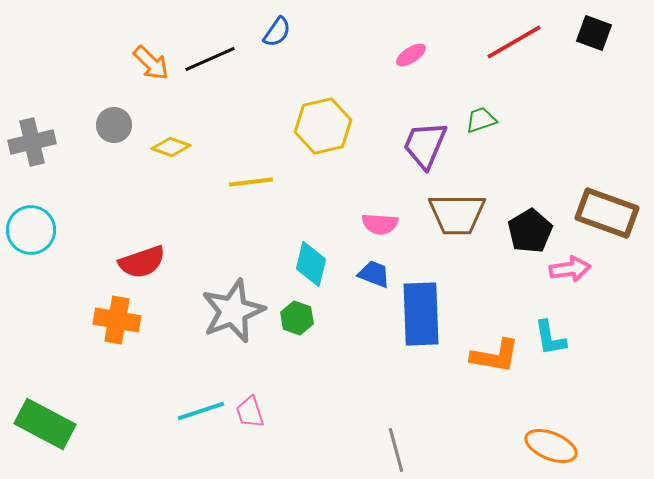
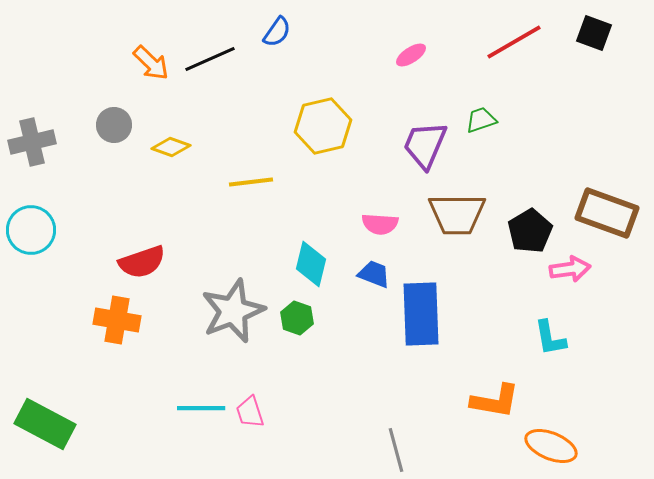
orange L-shape: moved 45 px down
cyan line: moved 3 px up; rotated 18 degrees clockwise
